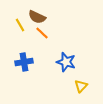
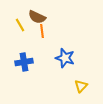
orange line: moved 2 px up; rotated 40 degrees clockwise
blue star: moved 1 px left, 4 px up
